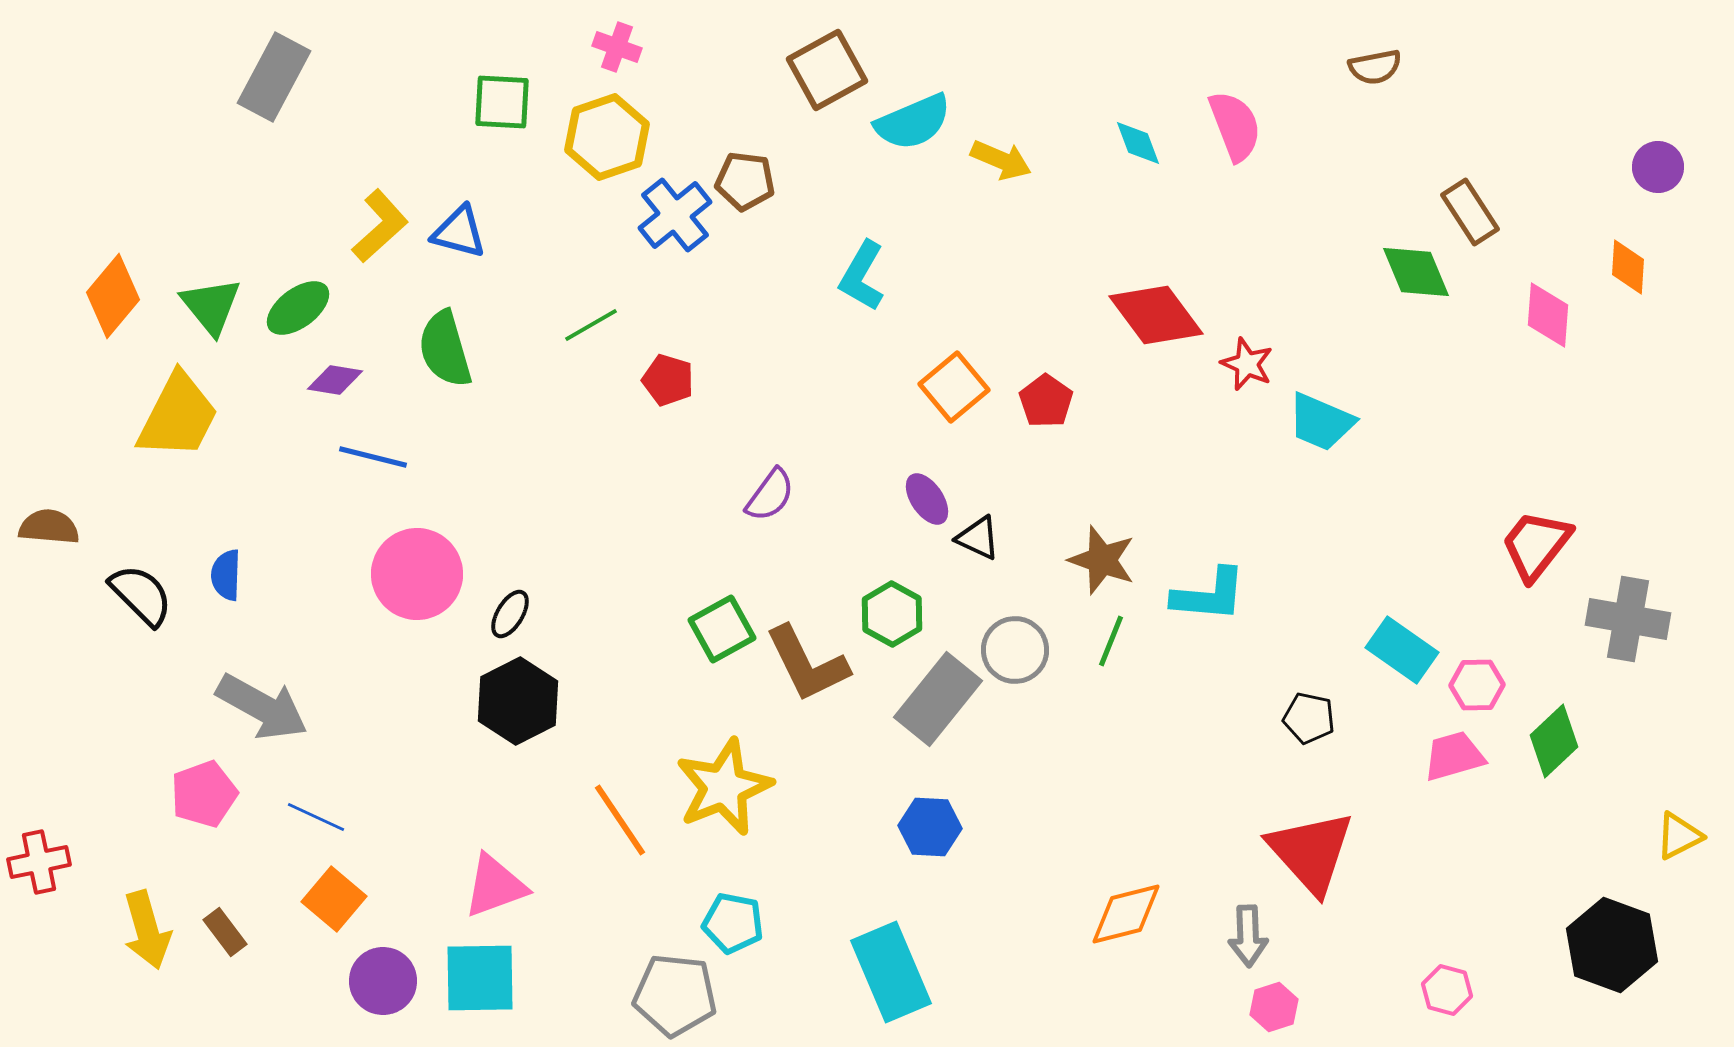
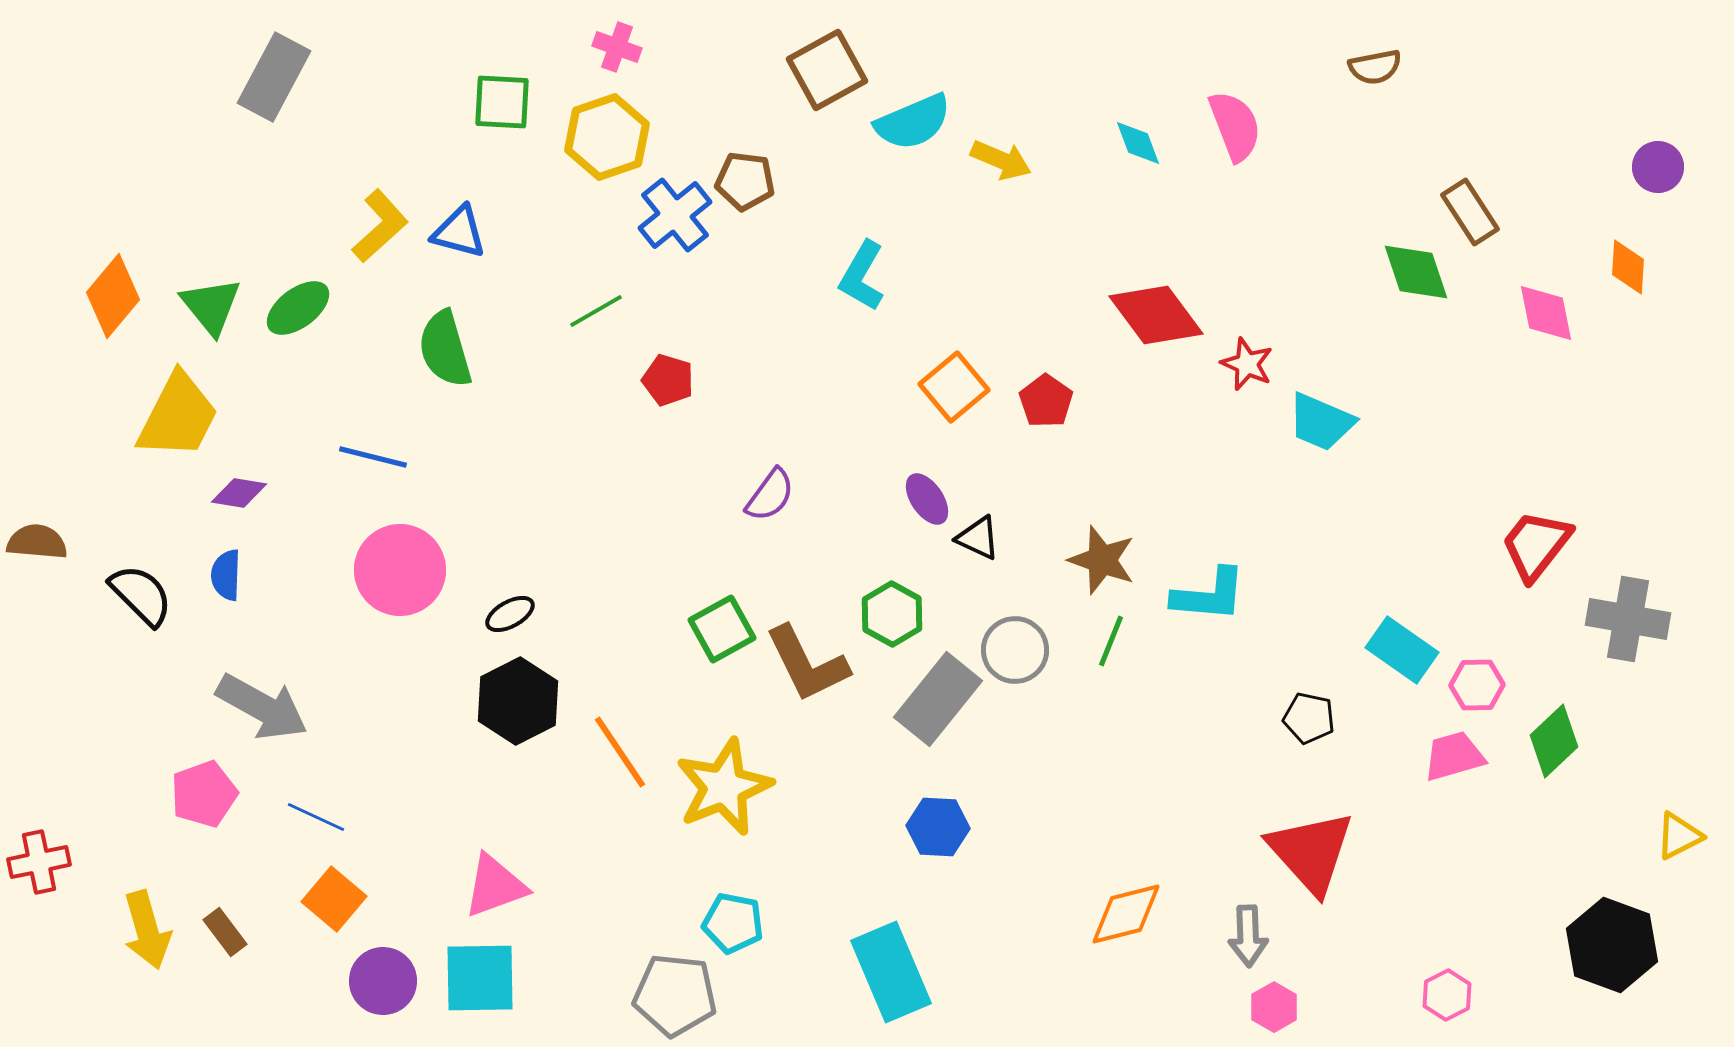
green diamond at (1416, 272): rotated 4 degrees clockwise
pink diamond at (1548, 315): moved 2 px left, 2 px up; rotated 16 degrees counterclockwise
green line at (591, 325): moved 5 px right, 14 px up
purple diamond at (335, 380): moved 96 px left, 113 px down
brown semicircle at (49, 527): moved 12 px left, 15 px down
pink circle at (417, 574): moved 17 px left, 4 px up
black ellipse at (510, 614): rotated 30 degrees clockwise
orange line at (620, 820): moved 68 px up
blue hexagon at (930, 827): moved 8 px right
pink hexagon at (1447, 990): moved 5 px down; rotated 18 degrees clockwise
pink hexagon at (1274, 1007): rotated 12 degrees counterclockwise
